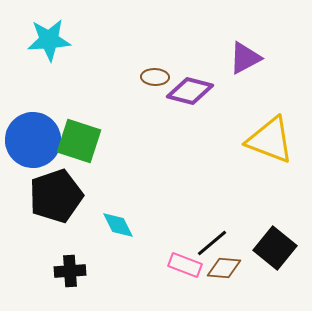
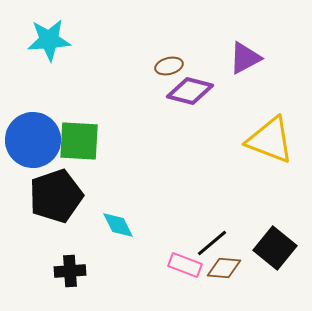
brown ellipse: moved 14 px right, 11 px up; rotated 16 degrees counterclockwise
green square: rotated 15 degrees counterclockwise
